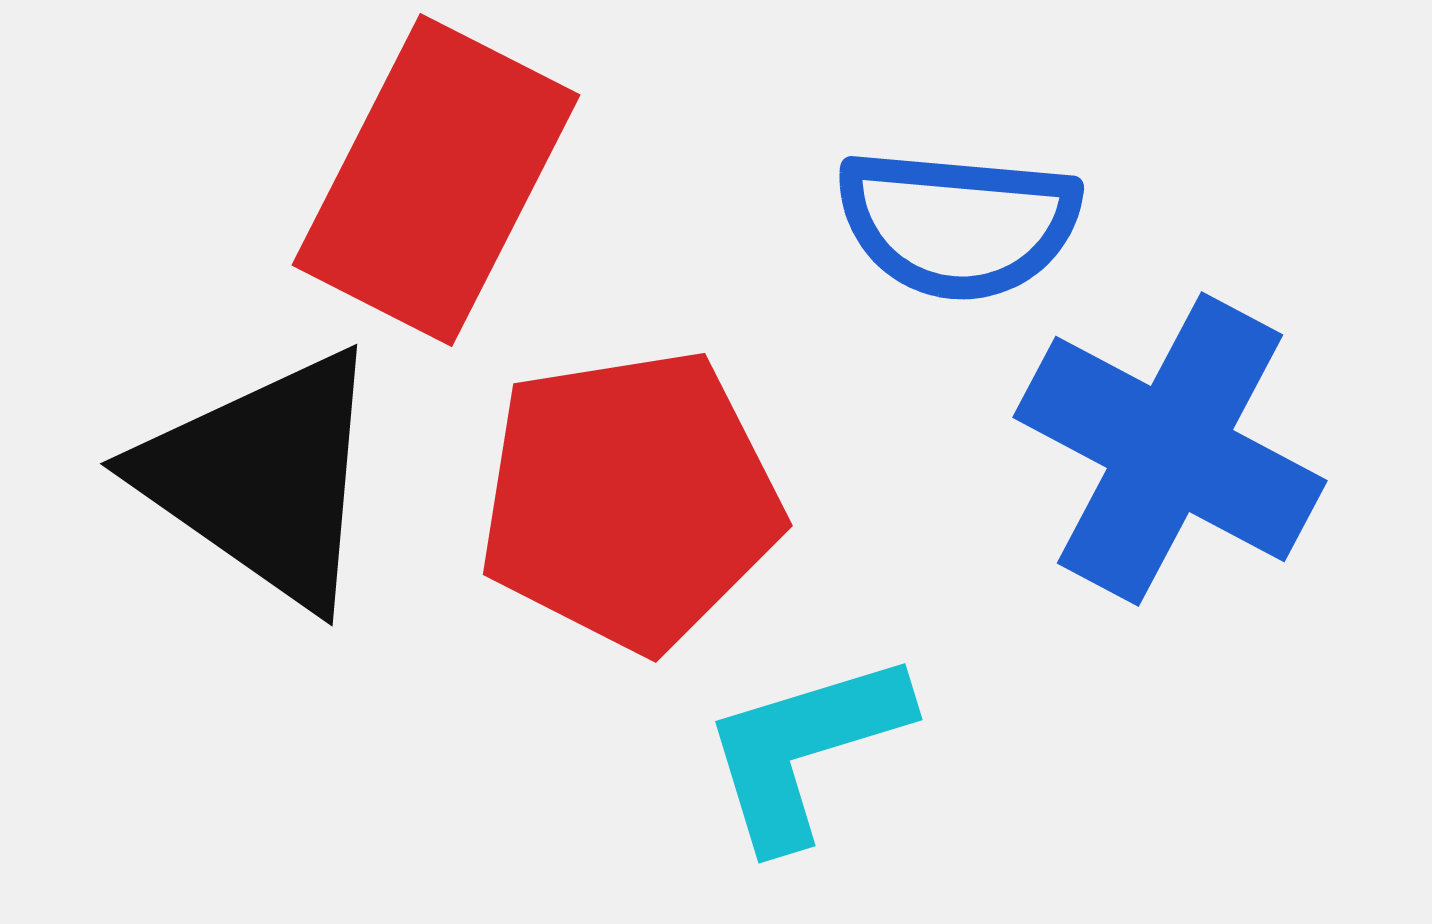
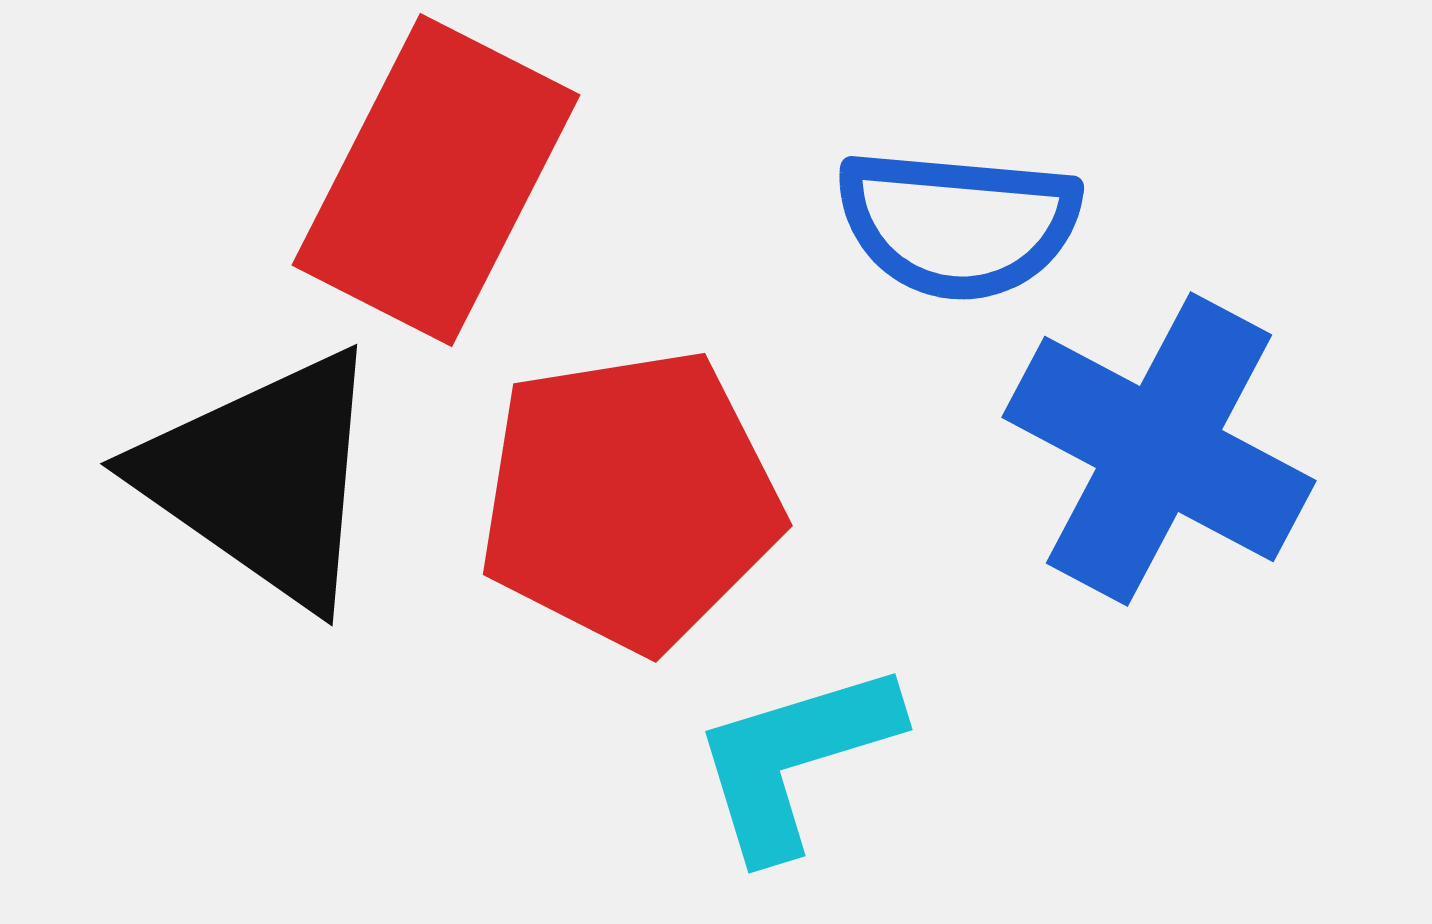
blue cross: moved 11 px left
cyan L-shape: moved 10 px left, 10 px down
